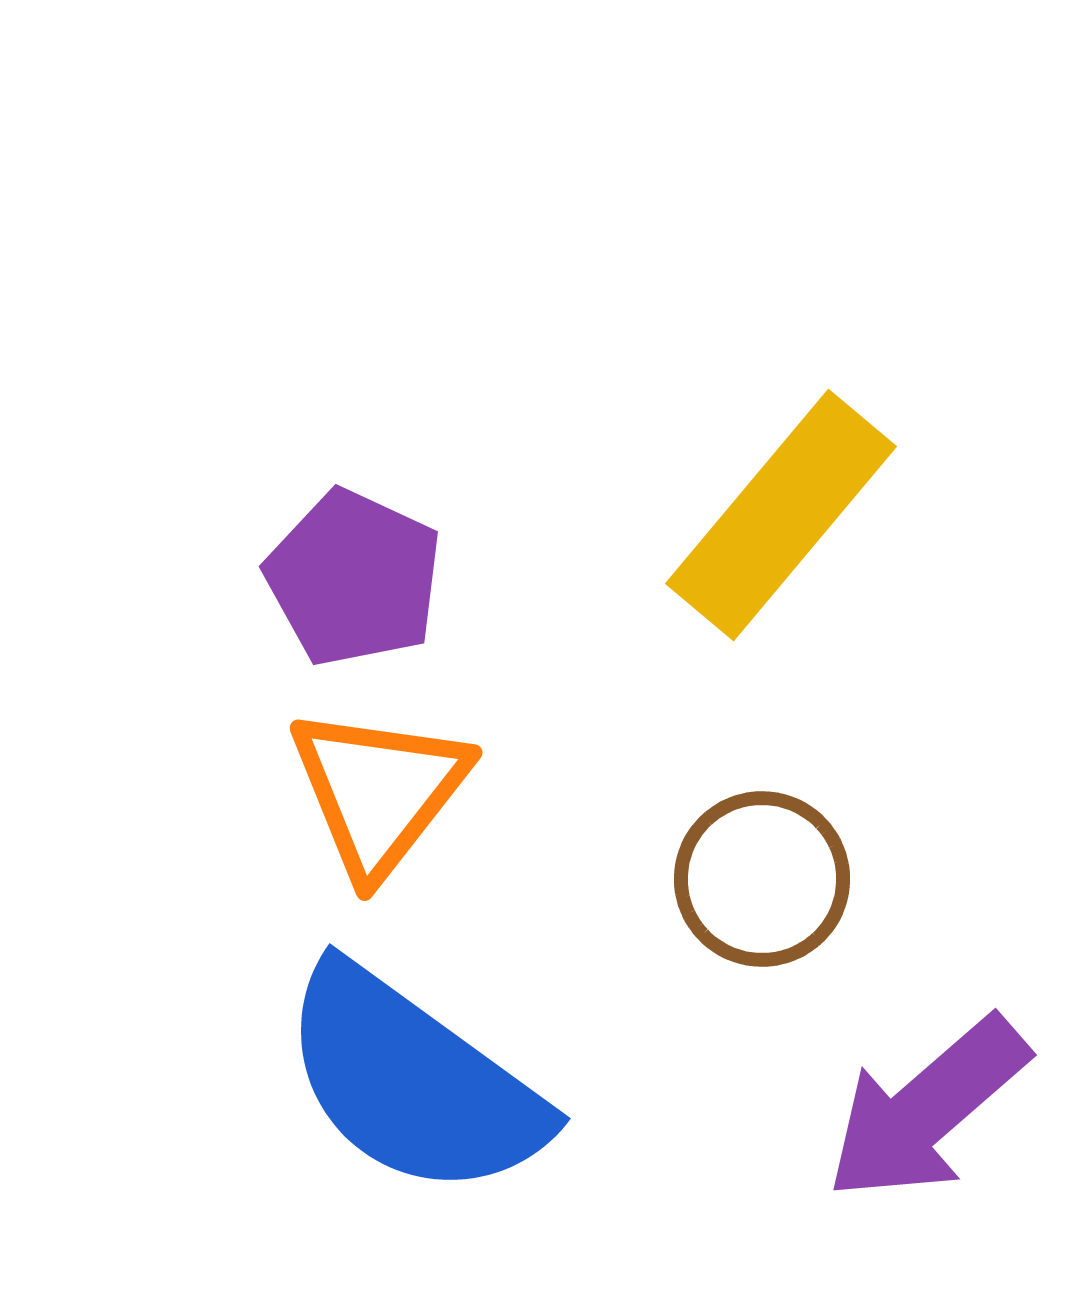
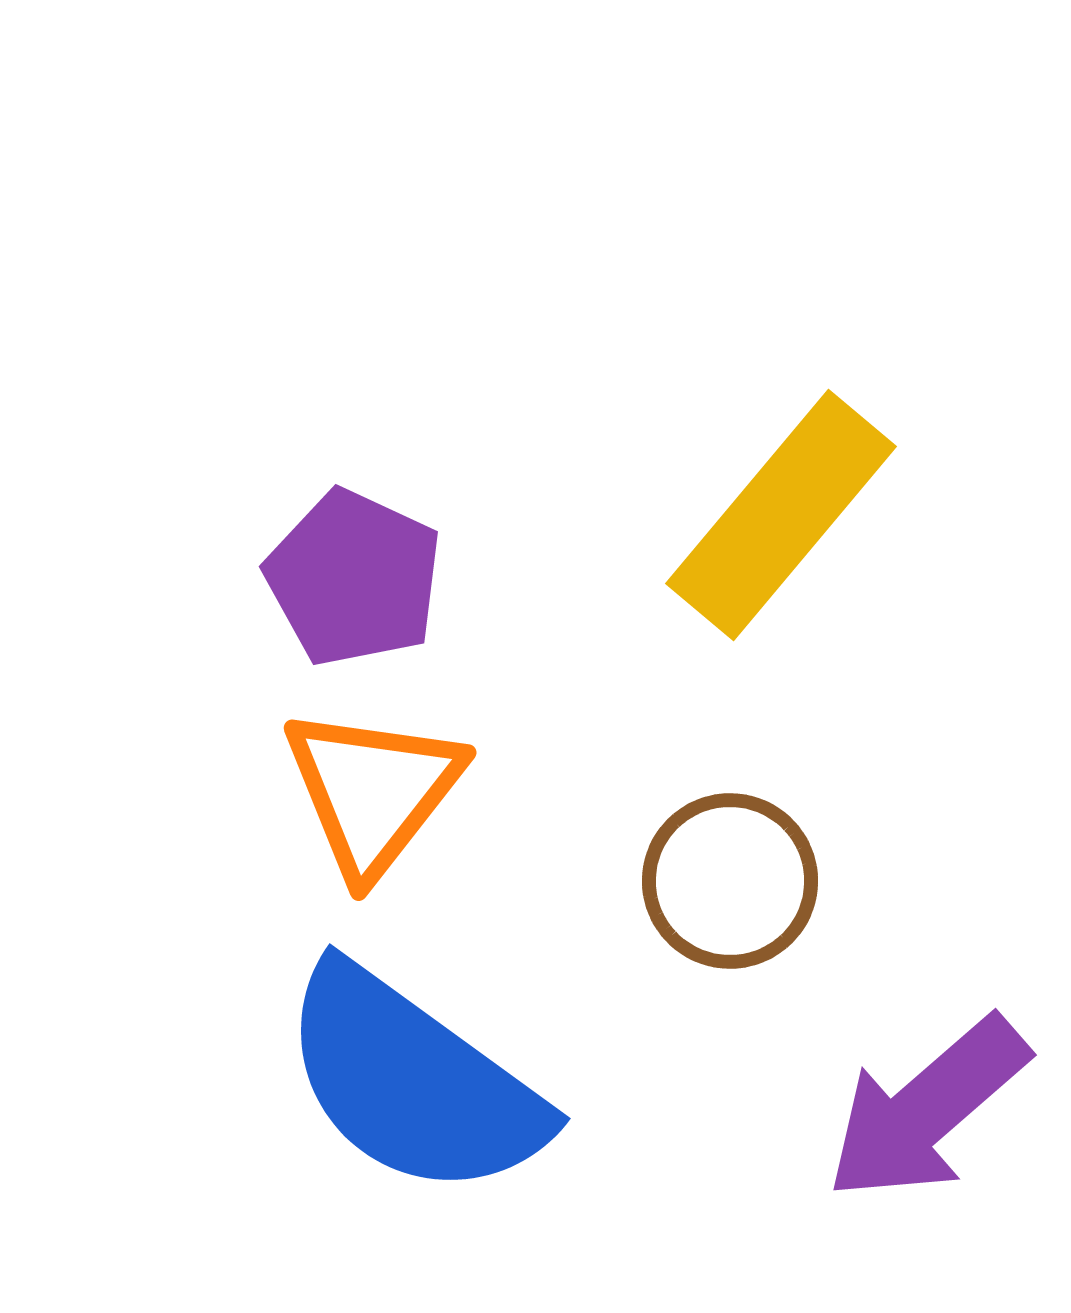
orange triangle: moved 6 px left
brown circle: moved 32 px left, 2 px down
